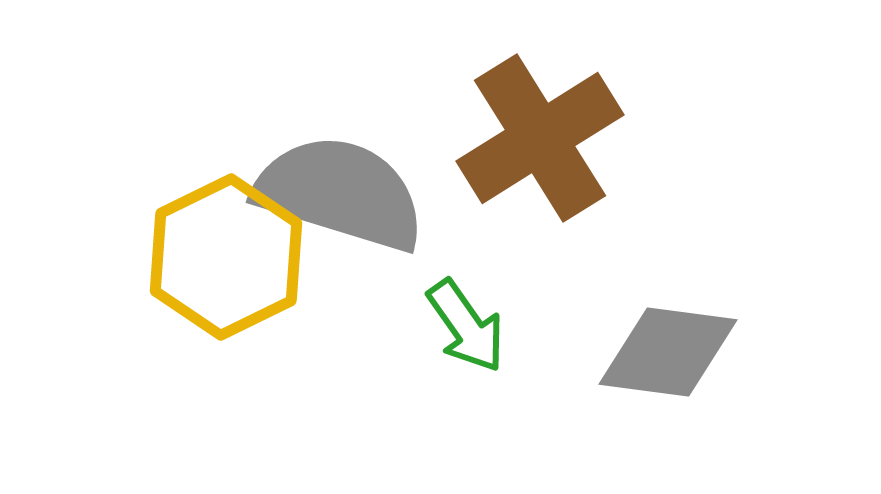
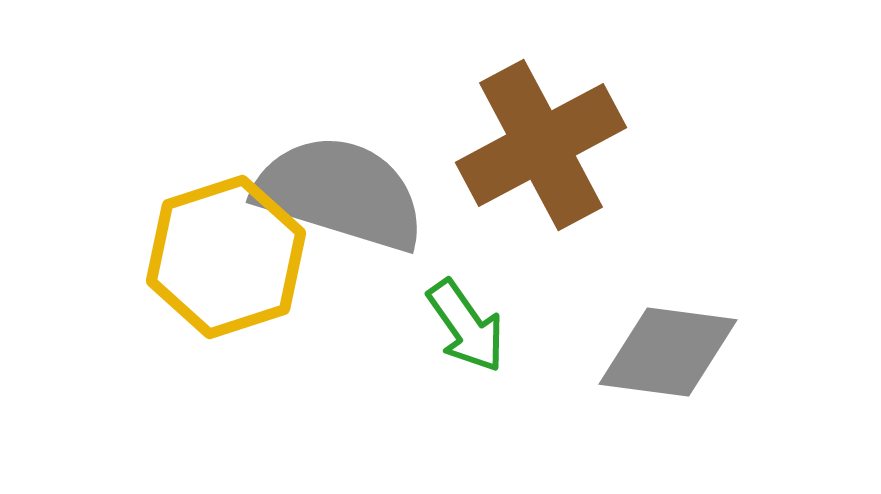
brown cross: moved 1 px right, 7 px down; rotated 4 degrees clockwise
yellow hexagon: rotated 8 degrees clockwise
